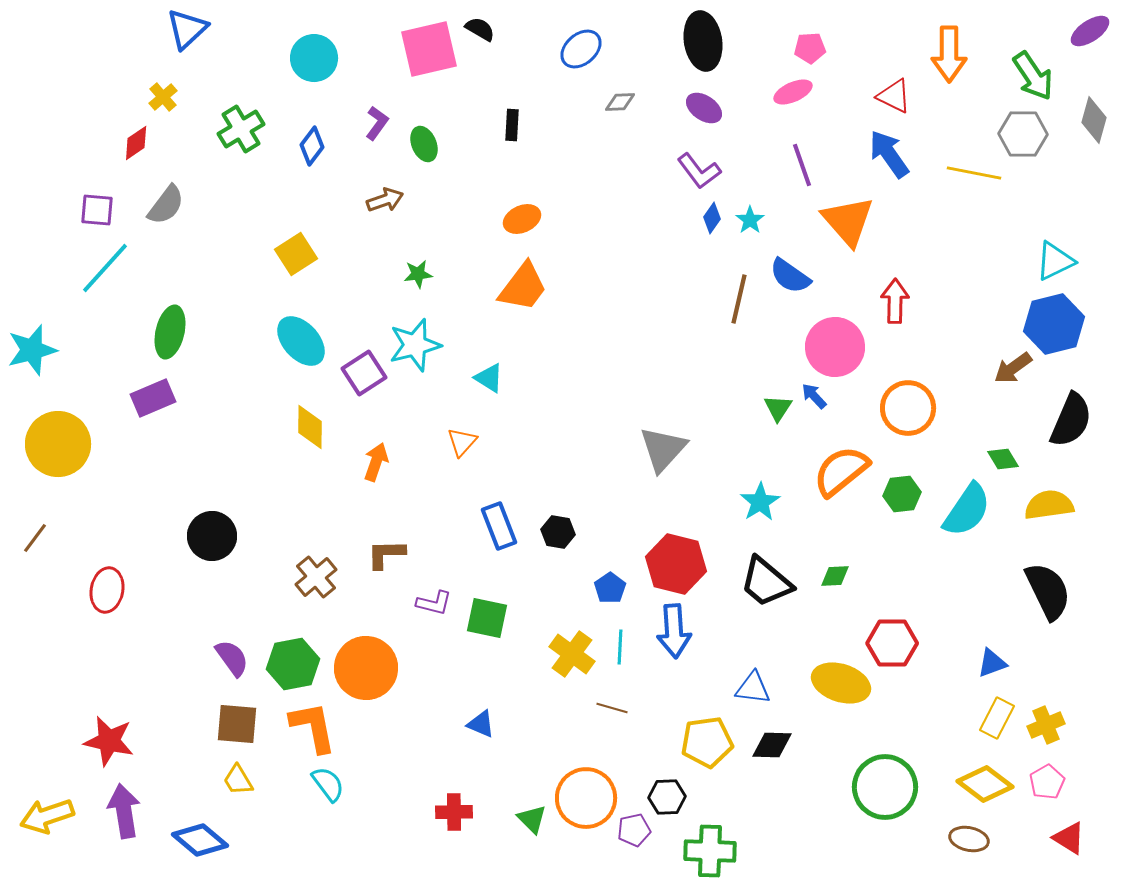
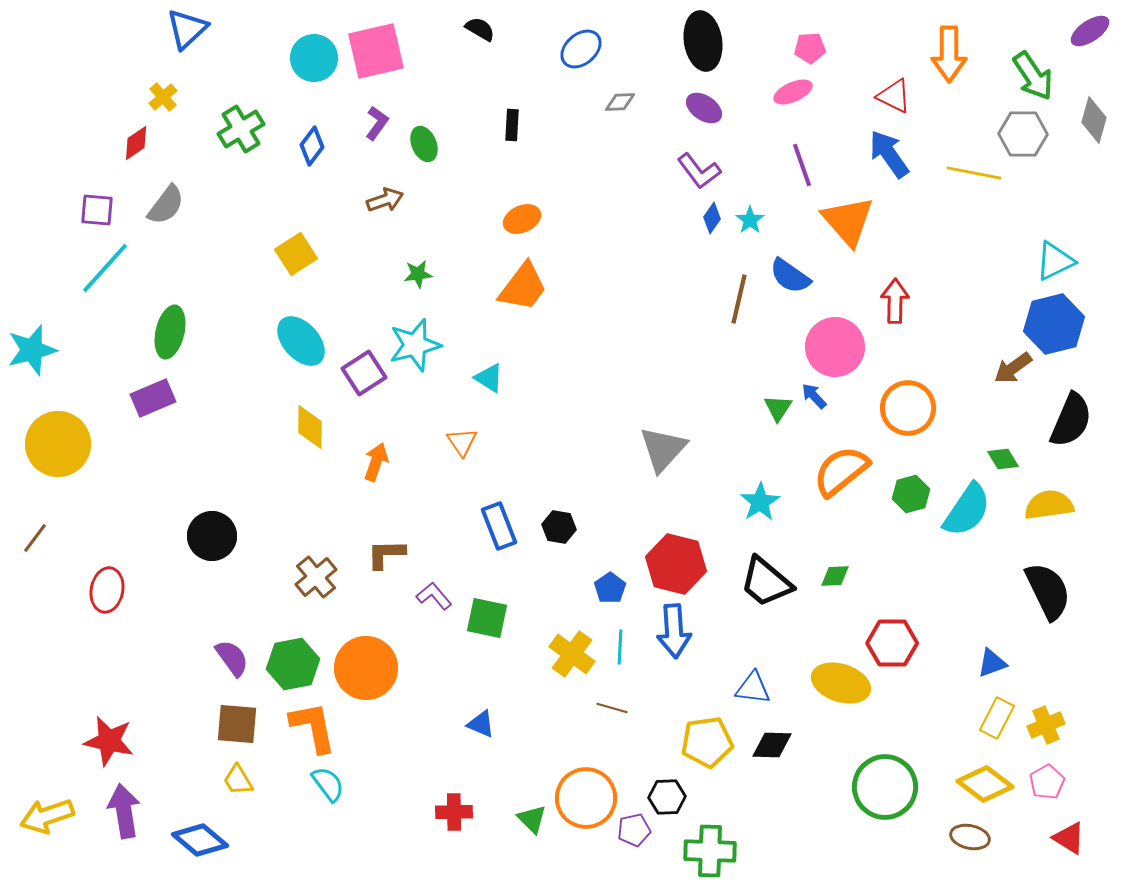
pink square at (429, 49): moved 53 px left, 2 px down
orange triangle at (462, 442): rotated 16 degrees counterclockwise
green hexagon at (902, 494): moved 9 px right; rotated 9 degrees counterclockwise
black hexagon at (558, 532): moved 1 px right, 5 px up
purple L-shape at (434, 603): moved 7 px up; rotated 144 degrees counterclockwise
brown ellipse at (969, 839): moved 1 px right, 2 px up
